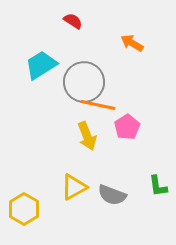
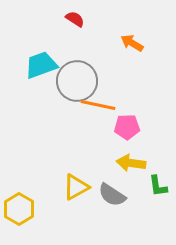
red semicircle: moved 2 px right, 2 px up
cyan trapezoid: rotated 12 degrees clockwise
gray circle: moved 7 px left, 1 px up
pink pentagon: rotated 30 degrees clockwise
yellow arrow: moved 44 px right, 27 px down; rotated 120 degrees clockwise
yellow triangle: moved 2 px right
gray semicircle: rotated 12 degrees clockwise
yellow hexagon: moved 5 px left
